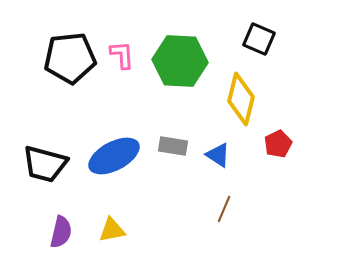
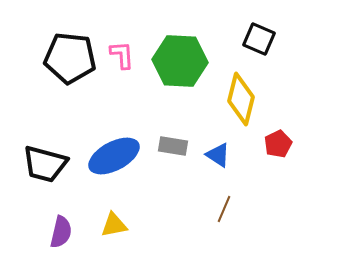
black pentagon: rotated 12 degrees clockwise
yellow triangle: moved 2 px right, 5 px up
